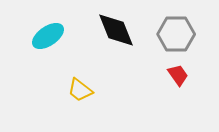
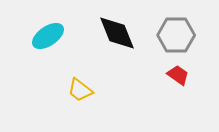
black diamond: moved 1 px right, 3 px down
gray hexagon: moved 1 px down
red trapezoid: rotated 20 degrees counterclockwise
